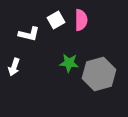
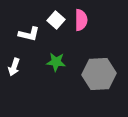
white square: rotated 18 degrees counterclockwise
green star: moved 13 px left, 1 px up
gray hexagon: rotated 12 degrees clockwise
